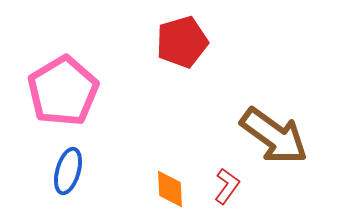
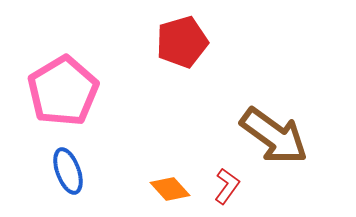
blue ellipse: rotated 36 degrees counterclockwise
orange diamond: rotated 39 degrees counterclockwise
